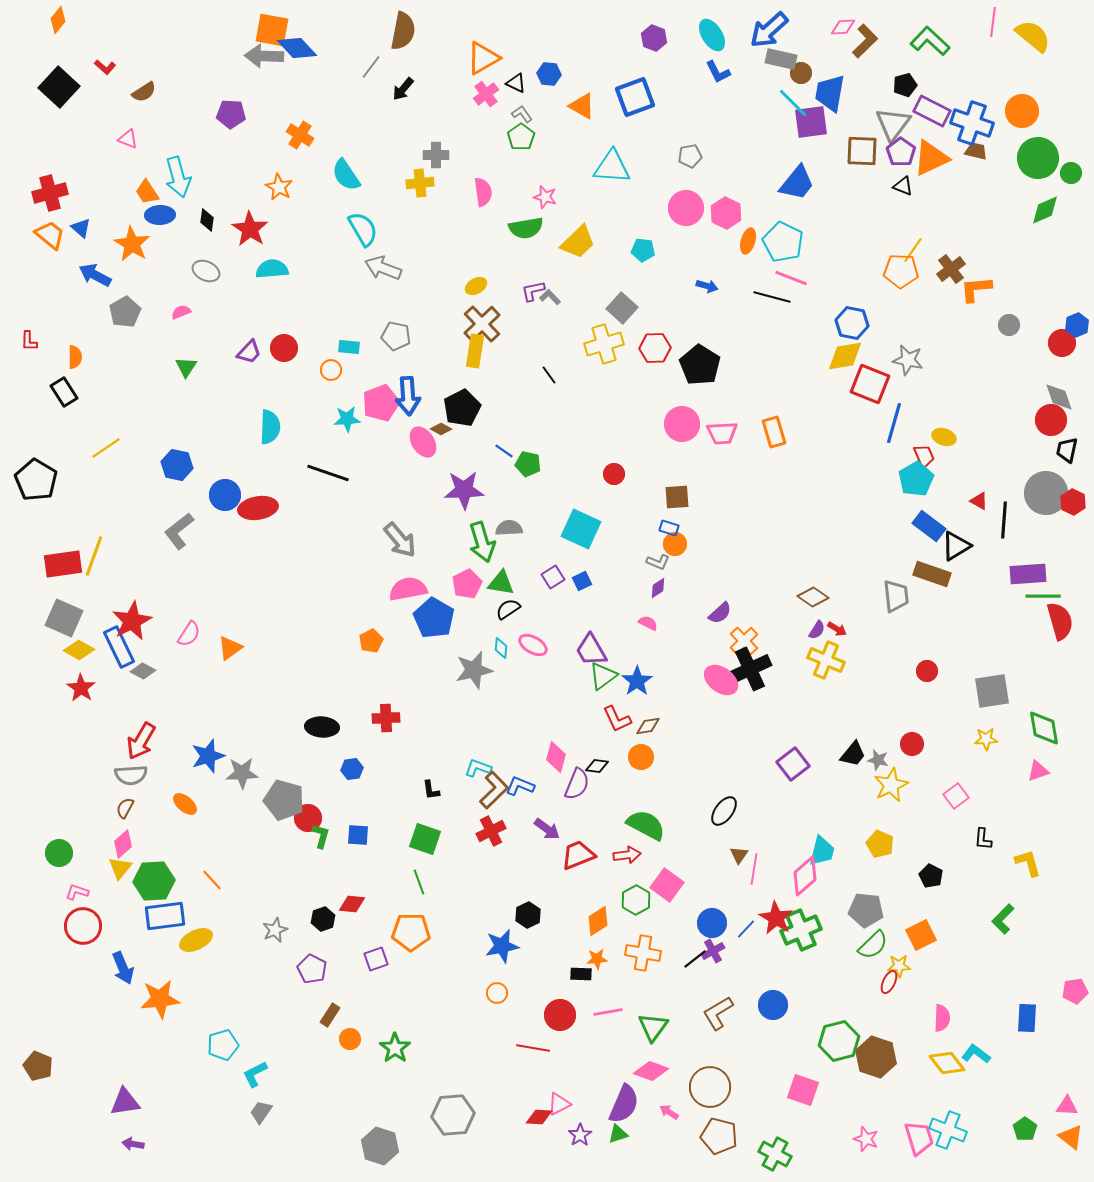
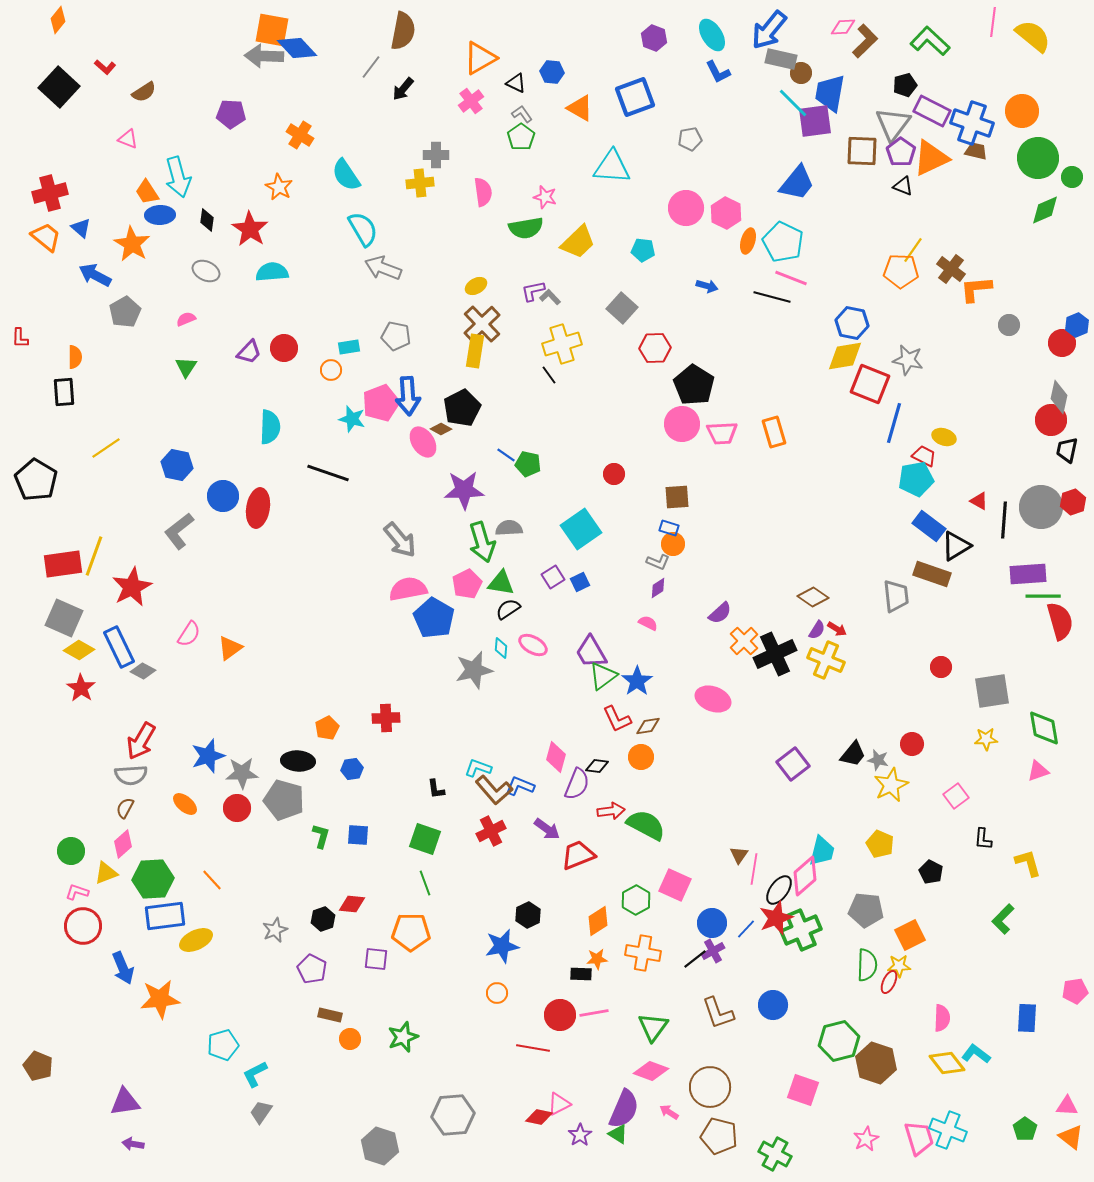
blue arrow at (769, 30): rotated 9 degrees counterclockwise
orange triangle at (483, 58): moved 3 px left
blue hexagon at (549, 74): moved 3 px right, 2 px up
pink cross at (486, 94): moved 15 px left, 7 px down
orange triangle at (582, 106): moved 2 px left, 2 px down
purple square at (811, 122): moved 4 px right, 1 px up
gray pentagon at (690, 156): moved 17 px up
green circle at (1071, 173): moved 1 px right, 4 px down
orange trapezoid at (50, 235): moved 4 px left, 2 px down
cyan semicircle at (272, 269): moved 3 px down
brown cross at (951, 269): rotated 16 degrees counterclockwise
pink semicircle at (181, 312): moved 5 px right, 7 px down
red L-shape at (29, 341): moved 9 px left, 3 px up
yellow cross at (604, 344): moved 42 px left
cyan rectangle at (349, 347): rotated 15 degrees counterclockwise
black pentagon at (700, 365): moved 6 px left, 20 px down
black rectangle at (64, 392): rotated 28 degrees clockwise
gray diamond at (1059, 397): rotated 32 degrees clockwise
cyan star at (347, 419): moved 5 px right; rotated 20 degrees clockwise
blue line at (504, 451): moved 2 px right, 4 px down
red trapezoid at (924, 456): rotated 40 degrees counterclockwise
cyan pentagon at (916, 479): rotated 20 degrees clockwise
gray circle at (1046, 493): moved 5 px left, 14 px down
blue circle at (225, 495): moved 2 px left, 1 px down
red hexagon at (1073, 502): rotated 15 degrees clockwise
red ellipse at (258, 508): rotated 72 degrees counterclockwise
cyan square at (581, 529): rotated 30 degrees clockwise
orange circle at (675, 544): moved 2 px left
blue square at (582, 581): moved 2 px left, 1 px down
red star at (132, 621): moved 34 px up
orange pentagon at (371, 641): moved 44 px left, 87 px down
purple trapezoid at (591, 650): moved 2 px down
black cross at (750, 669): moved 25 px right, 15 px up
red circle at (927, 671): moved 14 px right, 4 px up
pink ellipse at (721, 680): moved 8 px left, 19 px down; rotated 16 degrees counterclockwise
black ellipse at (322, 727): moved 24 px left, 34 px down
black L-shape at (431, 790): moved 5 px right, 1 px up
brown L-shape at (494, 790): rotated 93 degrees clockwise
black ellipse at (724, 811): moved 55 px right, 79 px down
red circle at (308, 818): moved 71 px left, 10 px up
green circle at (59, 853): moved 12 px right, 2 px up
red arrow at (627, 855): moved 16 px left, 44 px up
yellow triangle at (120, 868): moved 14 px left, 5 px down; rotated 30 degrees clockwise
black pentagon at (931, 876): moved 4 px up
green hexagon at (154, 881): moved 1 px left, 2 px up
green line at (419, 882): moved 6 px right, 1 px down
pink square at (667, 885): moved 8 px right; rotated 12 degrees counterclockwise
red star at (776, 918): rotated 20 degrees clockwise
orange square at (921, 935): moved 11 px left
green semicircle at (873, 945): moved 6 px left, 20 px down; rotated 44 degrees counterclockwise
purple square at (376, 959): rotated 25 degrees clockwise
pink line at (608, 1012): moved 14 px left, 1 px down
brown L-shape at (718, 1013): rotated 78 degrees counterclockwise
brown rectangle at (330, 1015): rotated 70 degrees clockwise
green star at (395, 1048): moved 8 px right, 11 px up; rotated 16 degrees clockwise
brown hexagon at (876, 1057): moved 6 px down
purple semicircle at (624, 1104): moved 5 px down
red diamond at (539, 1117): rotated 8 degrees clockwise
green triangle at (618, 1134): rotated 50 degrees clockwise
pink star at (866, 1139): rotated 25 degrees clockwise
